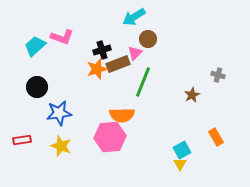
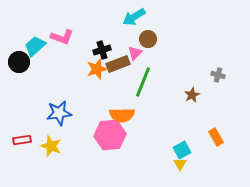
black circle: moved 18 px left, 25 px up
pink hexagon: moved 2 px up
yellow star: moved 10 px left
